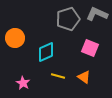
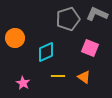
yellow line: rotated 16 degrees counterclockwise
